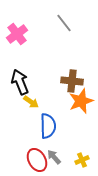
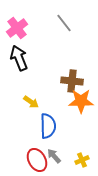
pink cross: moved 6 px up
black arrow: moved 1 px left, 24 px up
orange star: rotated 20 degrees clockwise
gray arrow: moved 1 px up
